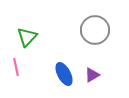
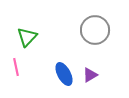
purple triangle: moved 2 px left
